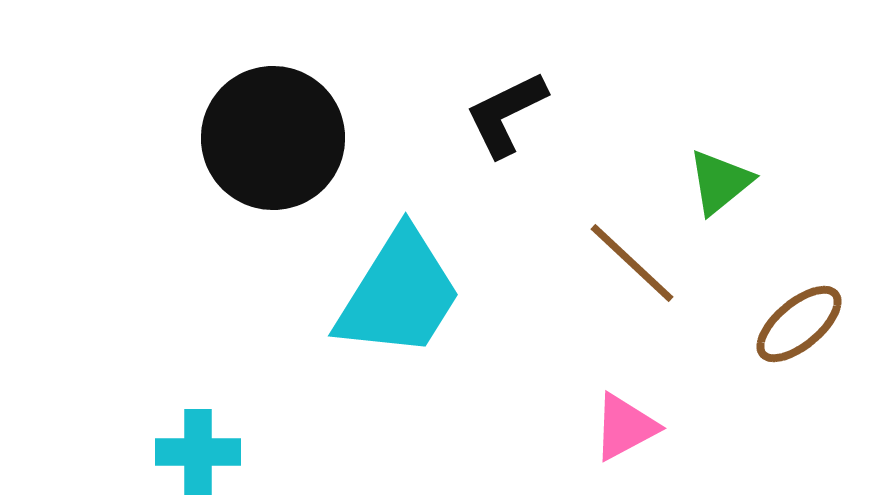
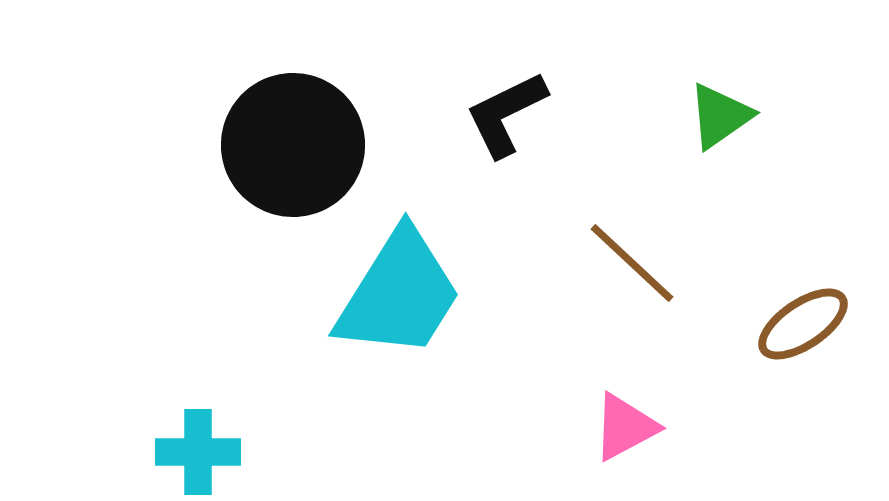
black circle: moved 20 px right, 7 px down
green triangle: moved 66 px up; rotated 4 degrees clockwise
brown ellipse: moved 4 px right; rotated 6 degrees clockwise
